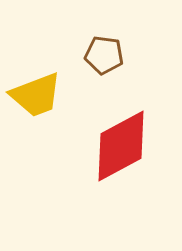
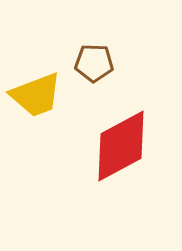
brown pentagon: moved 10 px left, 8 px down; rotated 6 degrees counterclockwise
